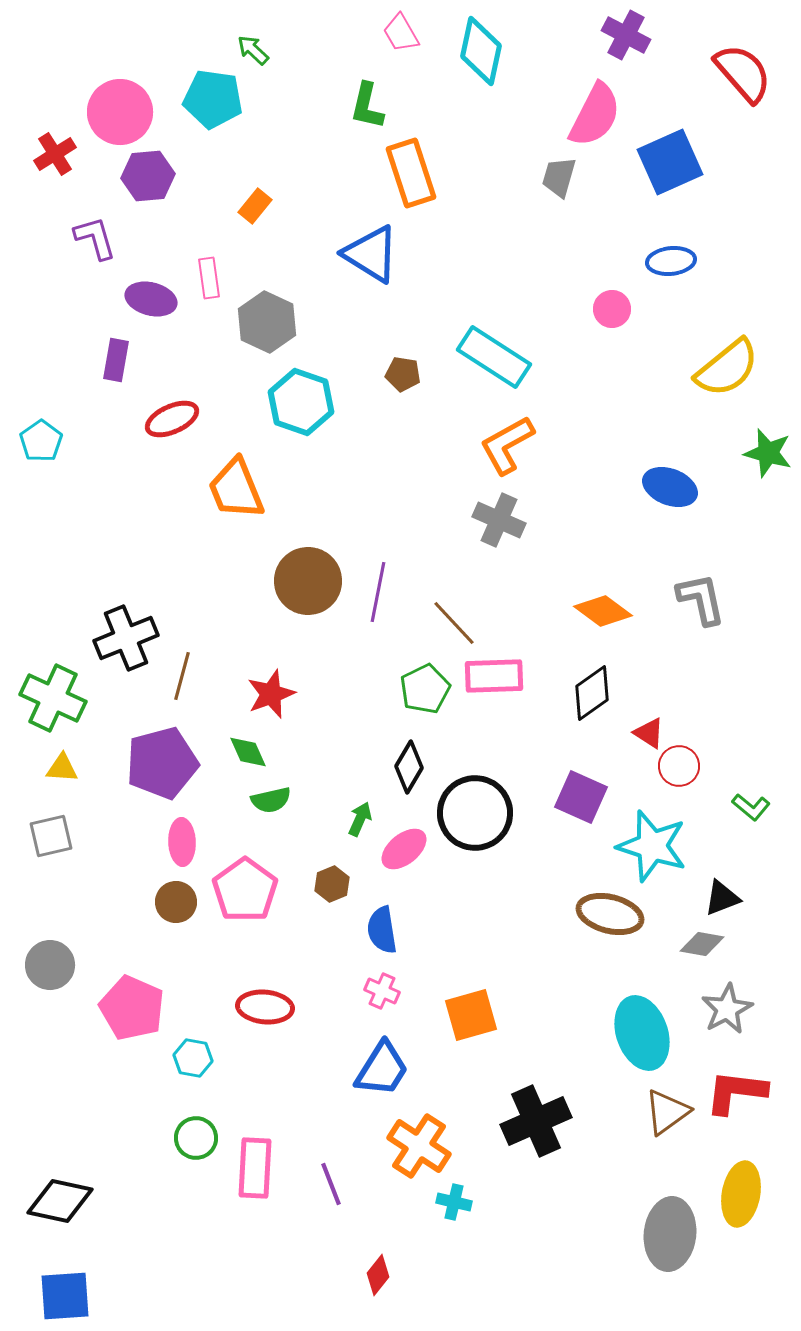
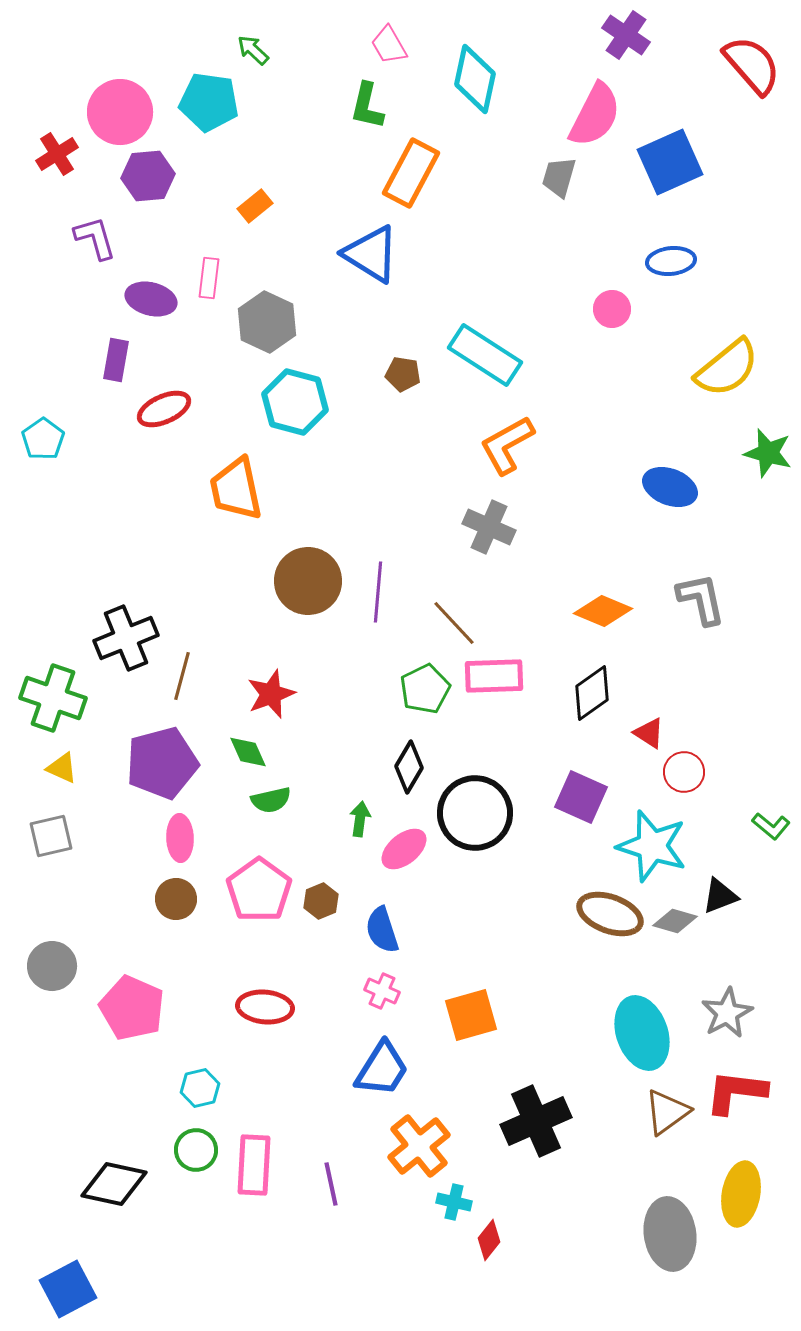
pink trapezoid at (401, 33): moved 12 px left, 12 px down
purple cross at (626, 35): rotated 6 degrees clockwise
cyan diamond at (481, 51): moved 6 px left, 28 px down
red semicircle at (743, 73): moved 9 px right, 8 px up
cyan pentagon at (213, 99): moved 4 px left, 3 px down
red cross at (55, 154): moved 2 px right
orange rectangle at (411, 173): rotated 46 degrees clockwise
orange rectangle at (255, 206): rotated 12 degrees clockwise
pink rectangle at (209, 278): rotated 15 degrees clockwise
cyan rectangle at (494, 357): moved 9 px left, 2 px up
cyan hexagon at (301, 402): moved 6 px left; rotated 4 degrees counterclockwise
red ellipse at (172, 419): moved 8 px left, 10 px up
cyan pentagon at (41, 441): moved 2 px right, 2 px up
orange trapezoid at (236, 489): rotated 10 degrees clockwise
gray cross at (499, 520): moved 10 px left, 7 px down
purple line at (378, 592): rotated 6 degrees counterclockwise
orange diamond at (603, 611): rotated 14 degrees counterclockwise
green cross at (53, 698): rotated 6 degrees counterclockwise
red circle at (679, 766): moved 5 px right, 6 px down
yellow triangle at (62, 768): rotated 20 degrees clockwise
green L-shape at (751, 807): moved 20 px right, 19 px down
green arrow at (360, 819): rotated 16 degrees counterclockwise
pink ellipse at (182, 842): moved 2 px left, 4 px up
brown hexagon at (332, 884): moved 11 px left, 17 px down
pink pentagon at (245, 890): moved 14 px right
black triangle at (722, 898): moved 2 px left, 2 px up
brown circle at (176, 902): moved 3 px up
brown ellipse at (610, 914): rotated 6 degrees clockwise
blue semicircle at (382, 930): rotated 9 degrees counterclockwise
gray diamond at (702, 944): moved 27 px left, 23 px up; rotated 6 degrees clockwise
gray circle at (50, 965): moved 2 px right, 1 px down
gray star at (727, 1009): moved 4 px down
cyan hexagon at (193, 1058): moved 7 px right, 30 px down; rotated 24 degrees counterclockwise
green circle at (196, 1138): moved 12 px down
orange cross at (419, 1146): rotated 18 degrees clockwise
pink rectangle at (255, 1168): moved 1 px left, 3 px up
purple line at (331, 1184): rotated 9 degrees clockwise
black diamond at (60, 1201): moved 54 px right, 17 px up
gray ellipse at (670, 1234): rotated 14 degrees counterclockwise
red diamond at (378, 1275): moved 111 px right, 35 px up
blue square at (65, 1296): moved 3 px right, 7 px up; rotated 24 degrees counterclockwise
